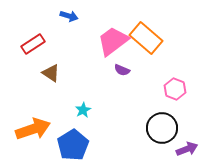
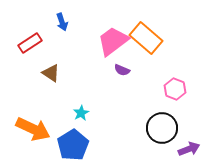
blue arrow: moved 7 px left, 6 px down; rotated 54 degrees clockwise
red rectangle: moved 3 px left, 1 px up
cyan star: moved 2 px left, 3 px down
orange arrow: rotated 44 degrees clockwise
purple arrow: moved 2 px right
